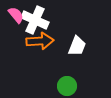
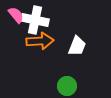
white cross: rotated 12 degrees counterclockwise
